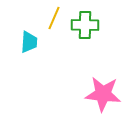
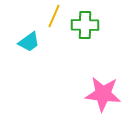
yellow line: moved 2 px up
cyan trapezoid: rotated 50 degrees clockwise
